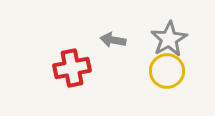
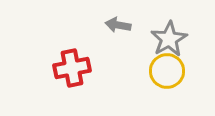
gray arrow: moved 5 px right, 15 px up
